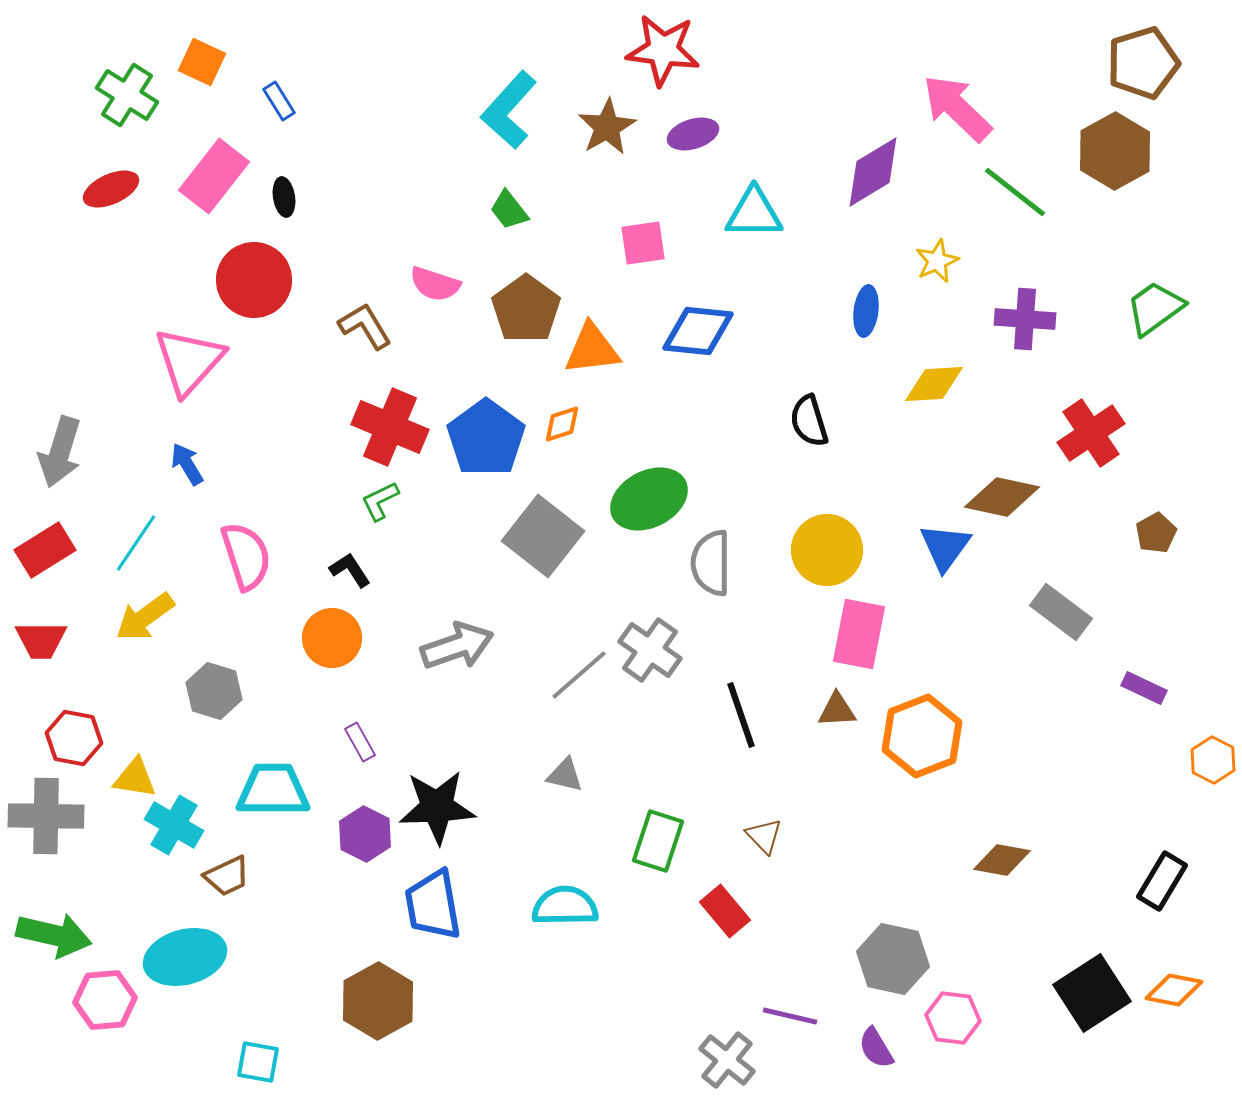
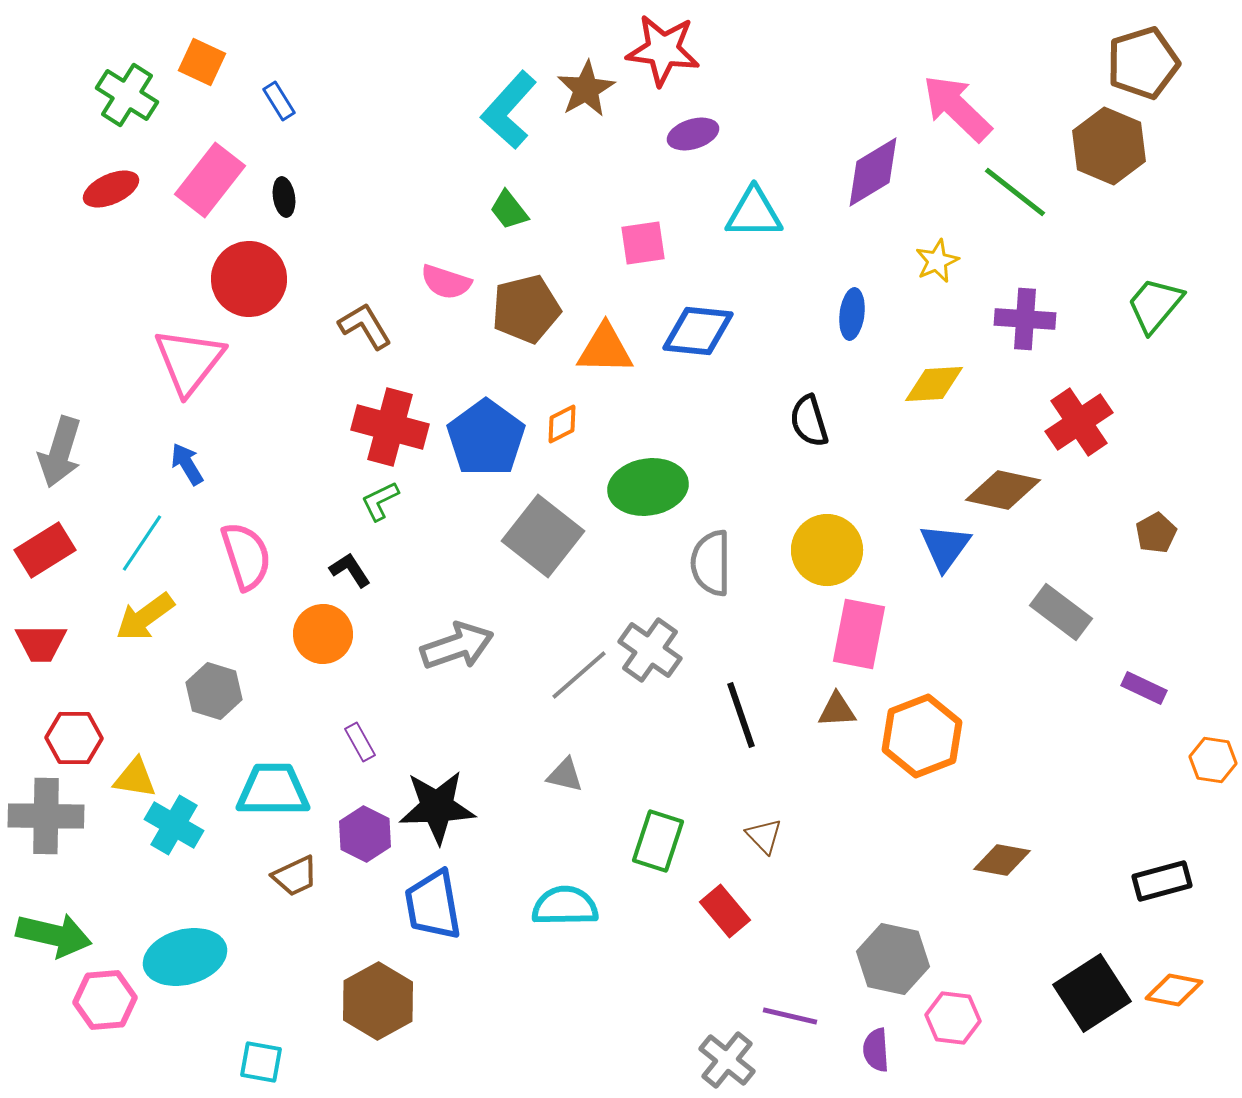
brown star at (607, 127): moved 21 px left, 38 px up
brown hexagon at (1115, 151): moved 6 px left, 5 px up; rotated 8 degrees counterclockwise
pink rectangle at (214, 176): moved 4 px left, 4 px down
red circle at (254, 280): moved 5 px left, 1 px up
pink semicircle at (435, 284): moved 11 px right, 2 px up
green trapezoid at (1155, 308): moved 3 px up; rotated 14 degrees counterclockwise
brown pentagon at (526, 309): rotated 22 degrees clockwise
blue ellipse at (866, 311): moved 14 px left, 3 px down
orange triangle at (592, 349): moved 13 px right; rotated 8 degrees clockwise
pink triangle at (189, 361): rotated 4 degrees counterclockwise
orange diamond at (562, 424): rotated 9 degrees counterclockwise
red cross at (390, 427): rotated 8 degrees counterclockwise
red cross at (1091, 433): moved 12 px left, 11 px up
brown diamond at (1002, 497): moved 1 px right, 7 px up
green ellipse at (649, 499): moved 1 px left, 12 px up; rotated 18 degrees clockwise
cyan line at (136, 543): moved 6 px right
orange circle at (332, 638): moved 9 px left, 4 px up
red trapezoid at (41, 640): moved 3 px down
red hexagon at (74, 738): rotated 10 degrees counterclockwise
orange hexagon at (1213, 760): rotated 18 degrees counterclockwise
brown trapezoid at (227, 876): moved 68 px right
black rectangle at (1162, 881): rotated 44 degrees clockwise
purple semicircle at (876, 1048): moved 2 px down; rotated 27 degrees clockwise
cyan square at (258, 1062): moved 3 px right
